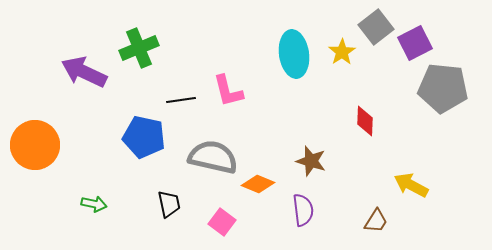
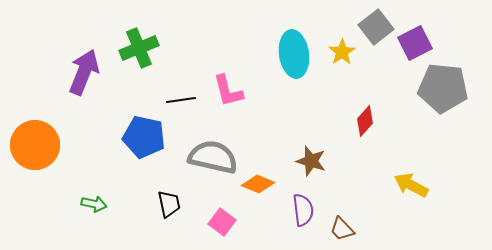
purple arrow: rotated 87 degrees clockwise
red diamond: rotated 40 degrees clockwise
brown trapezoid: moved 34 px left, 8 px down; rotated 104 degrees clockwise
